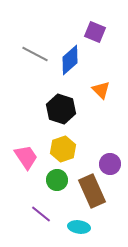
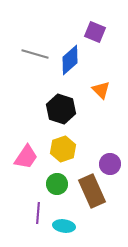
gray line: rotated 12 degrees counterclockwise
pink trapezoid: rotated 68 degrees clockwise
green circle: moved 4 px down
purple line: moved 3 px left, 1 px up; rotated 55 degrees clockwise
cyan ellipse: moved 15 px left, 1 px up
